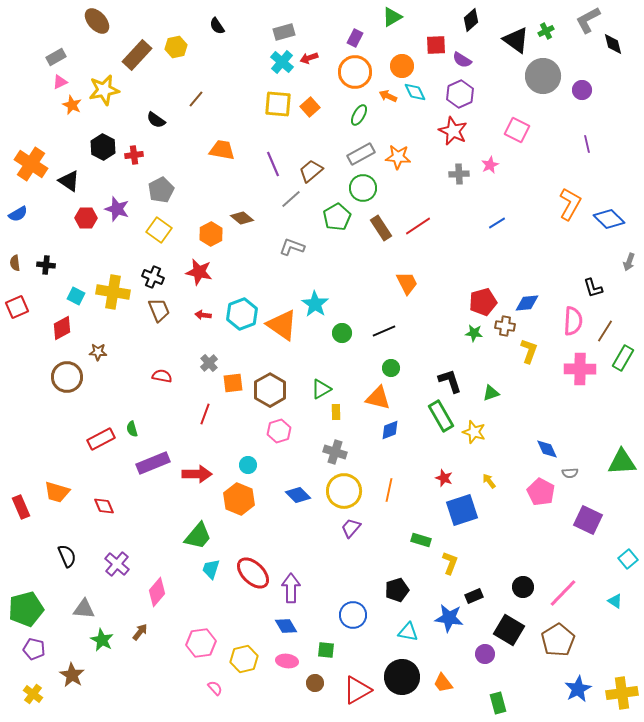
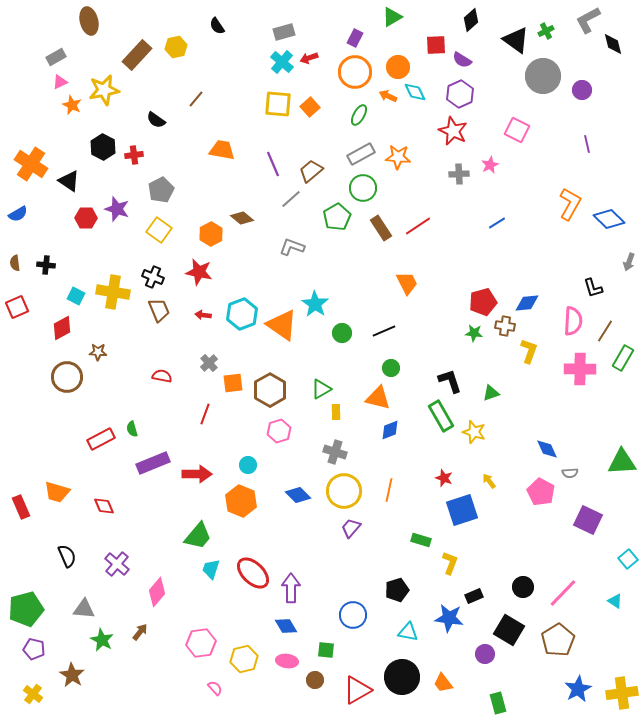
brown ellipse at (97, 21): moved 8 px left; rotated 28 degrees clockwise
orange circle at (402, 66): moved 4 px left, 1 px down
orange hexagon at (239, 499): moved 2 px right, 2 px down
brown circle at (315, 683): moved 3 px up
